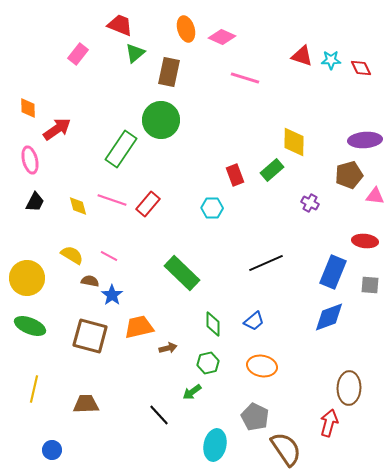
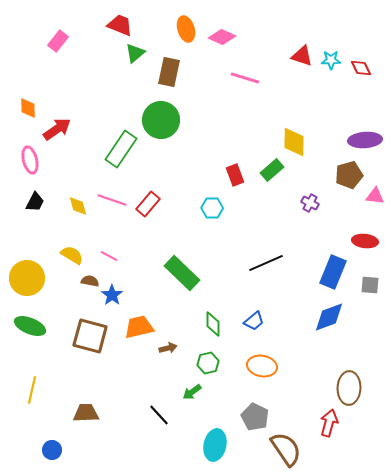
pink rectangle at (78, 54): moved 20 px left, 13 px up
yellow line at (34, 389): moved 2 px left, 1 px down
brown trapezoid at (86, 404): moved 9 px down
